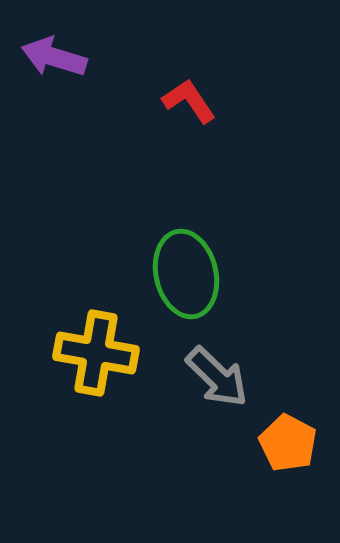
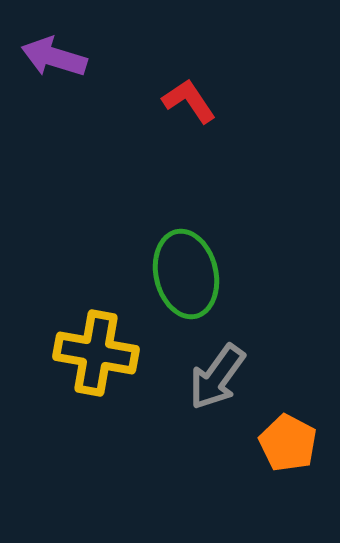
gray arrow: rotated 82 degrees clockwise
